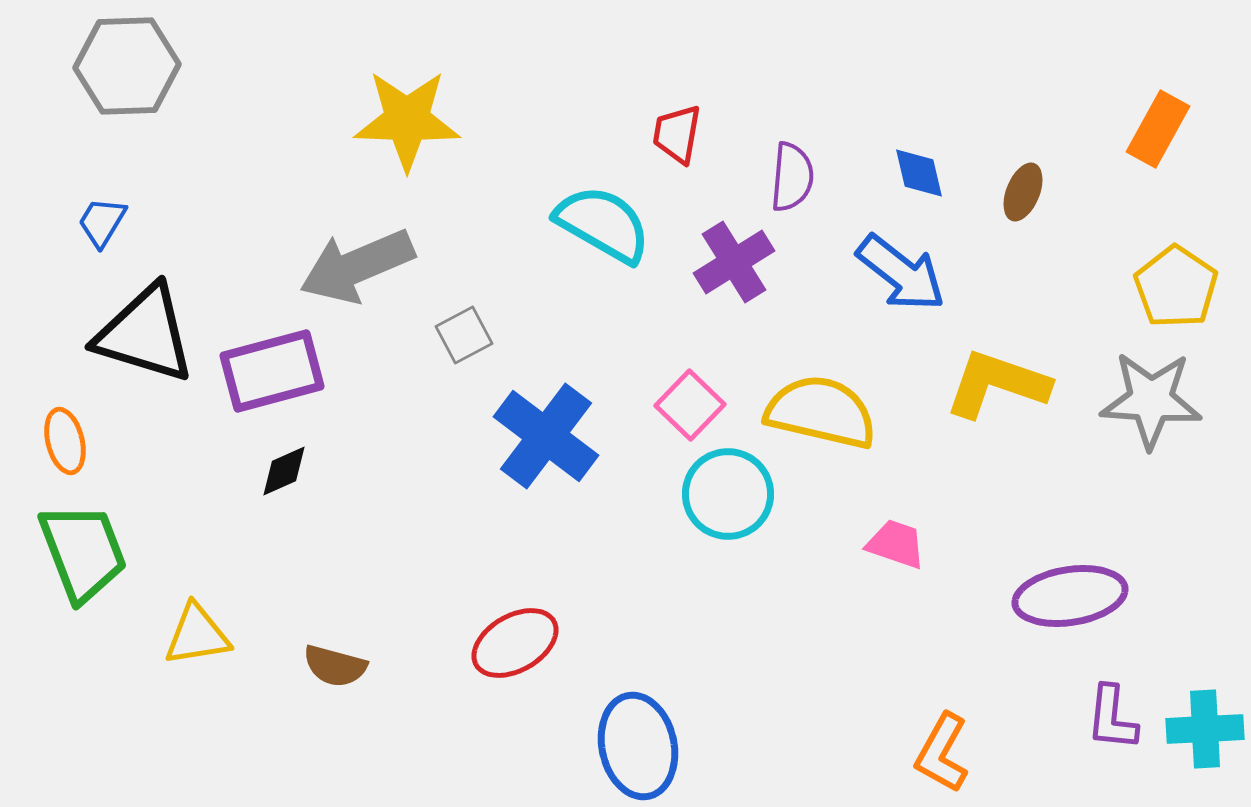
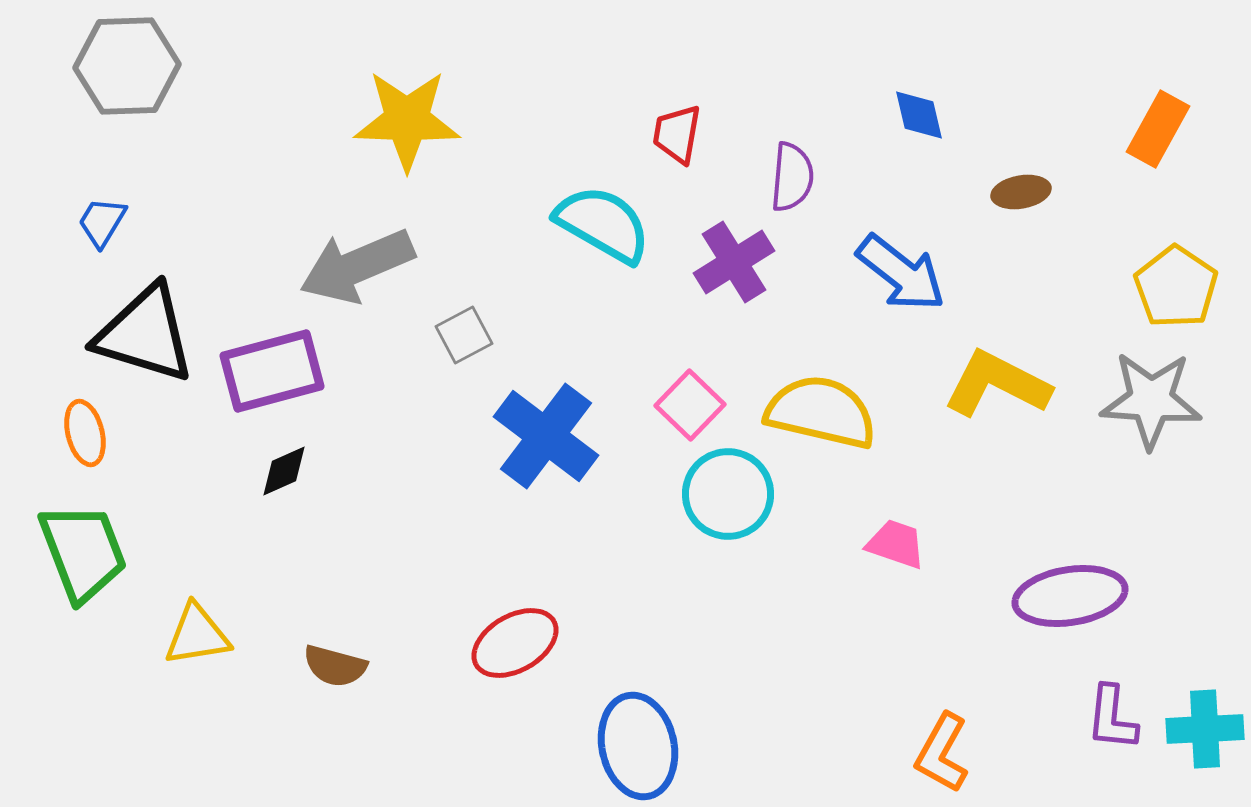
blue diamond: moved 58 px up
brown ellipse: moved 2 px left; rotated 58 degrees clockwise
yellow L-shape: rotated 8 degrees clockwise
orange ellipse: moved 20 px right, 8 px up
